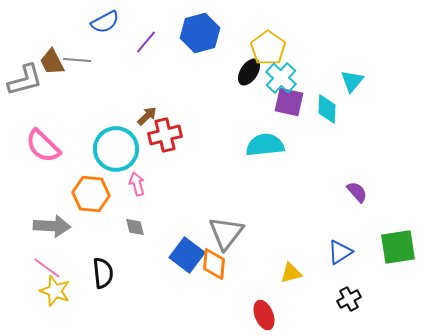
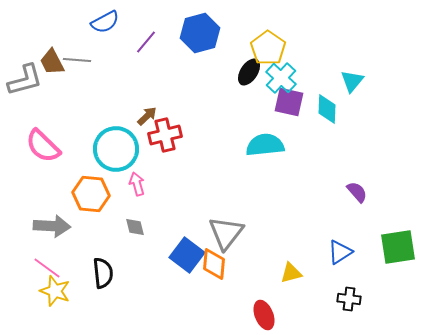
black cross: rotated 35 degrees clockwise
